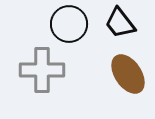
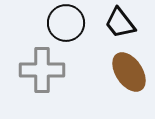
black circle: moved 3 px left, 1 px up
brown ellipse: moved 1 px right, 2 px up
